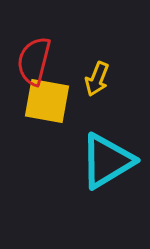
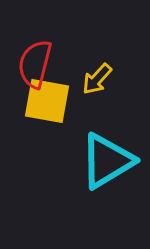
red semicircle: moved 1 px right, 3 px down
yellow arrow: rotated 20 degrees clockwise
